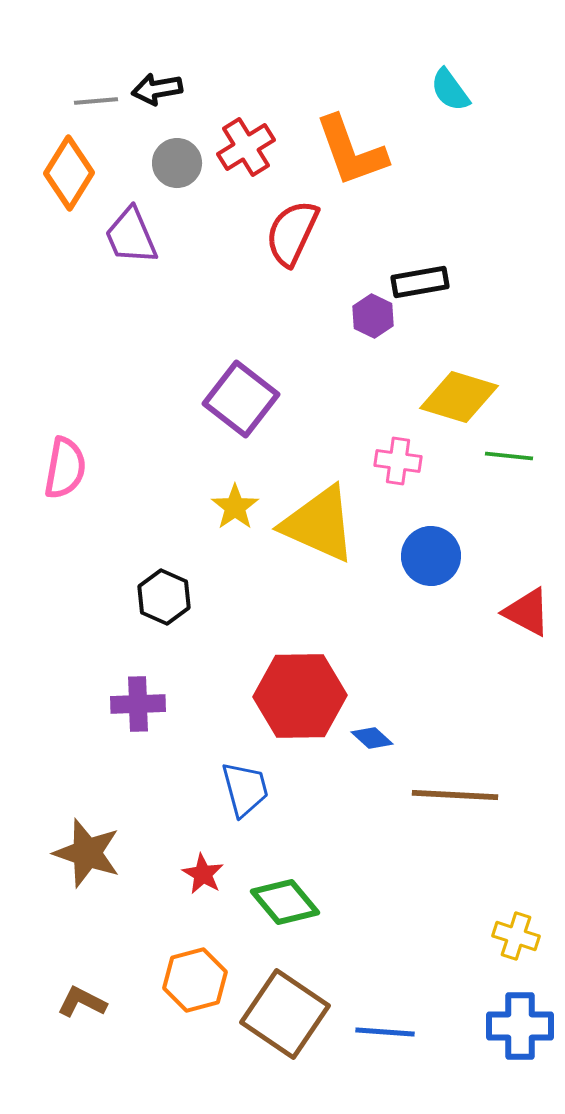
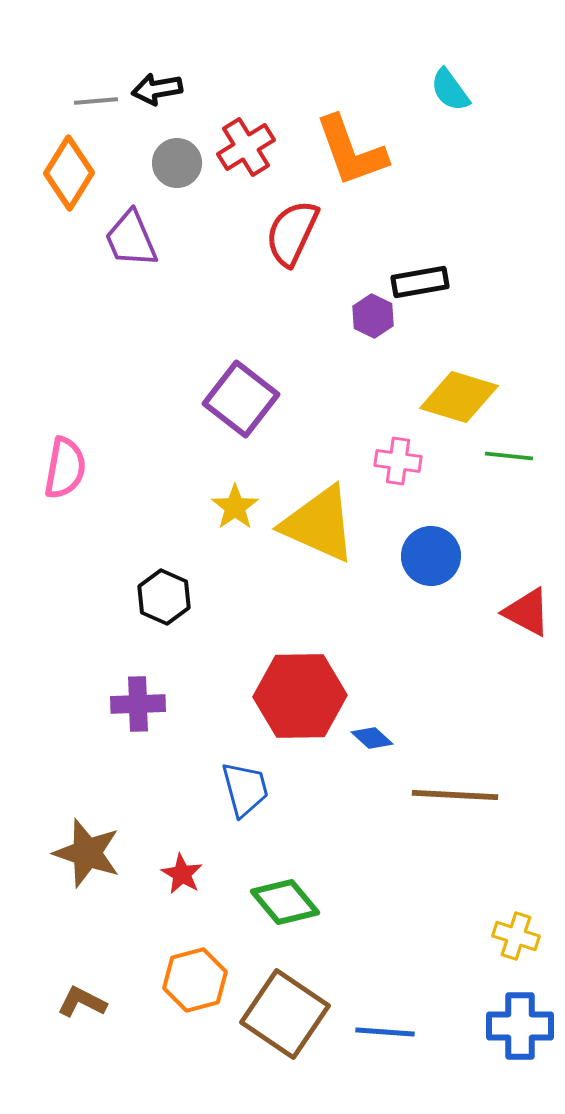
purple trapezoid: moved 3 px down
red star: moved 21 px left
